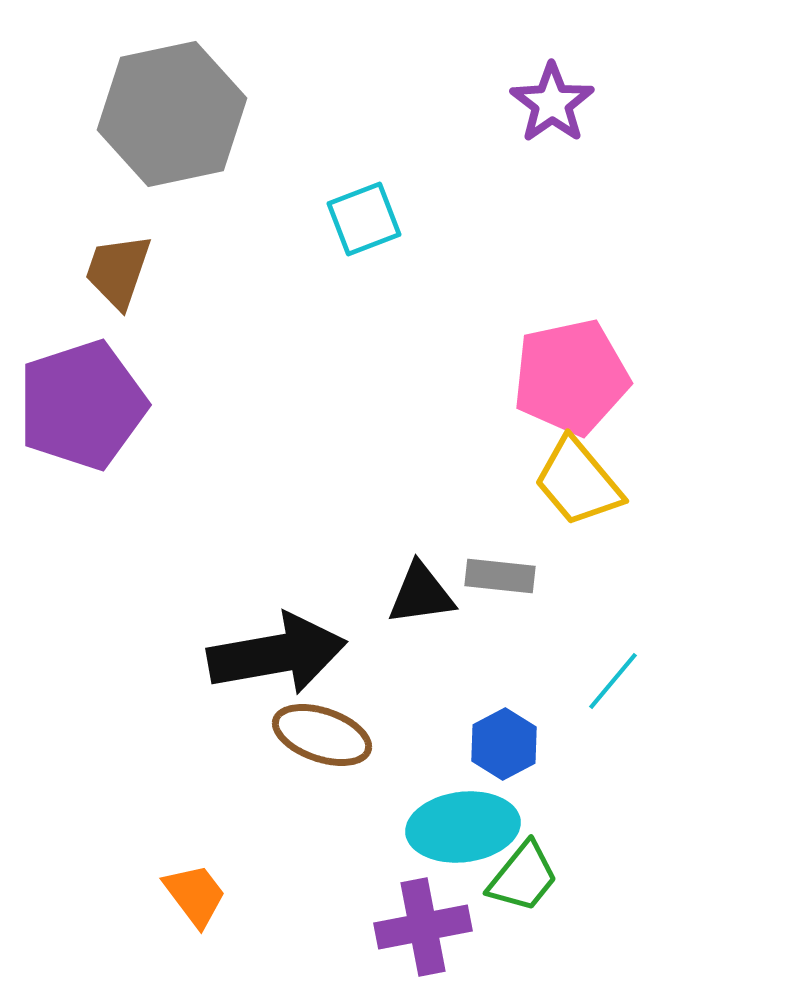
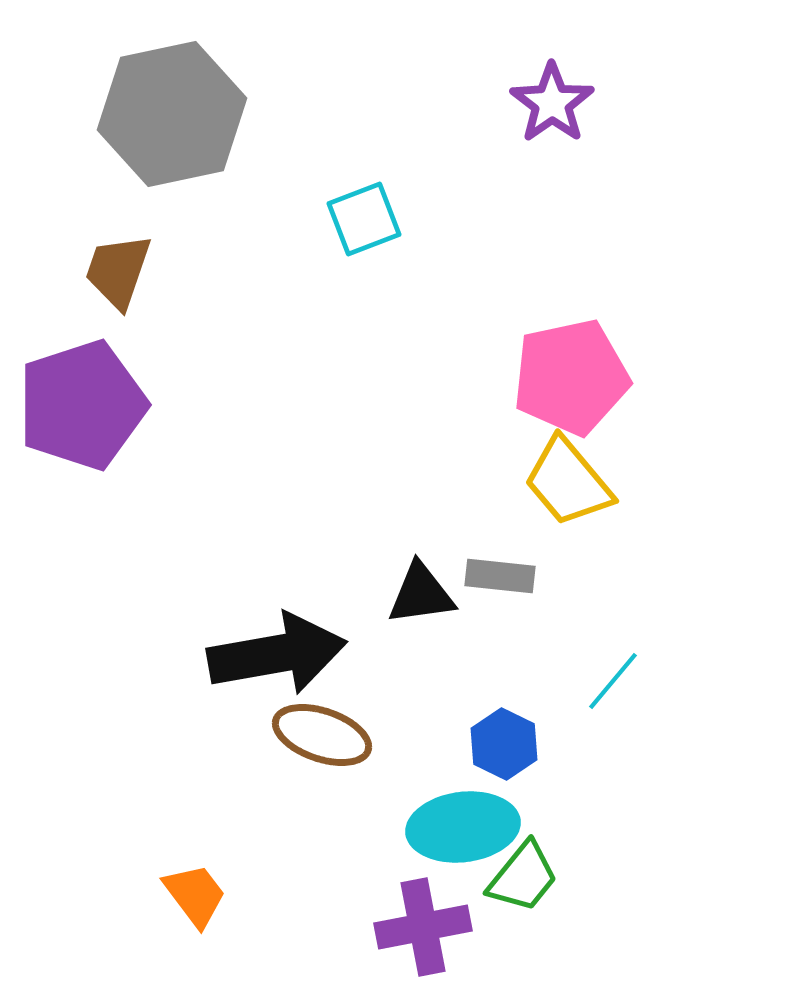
yellow trapezoid: moved 10 px left
blue hexagon: rotated 6 degrees counterclockwise
